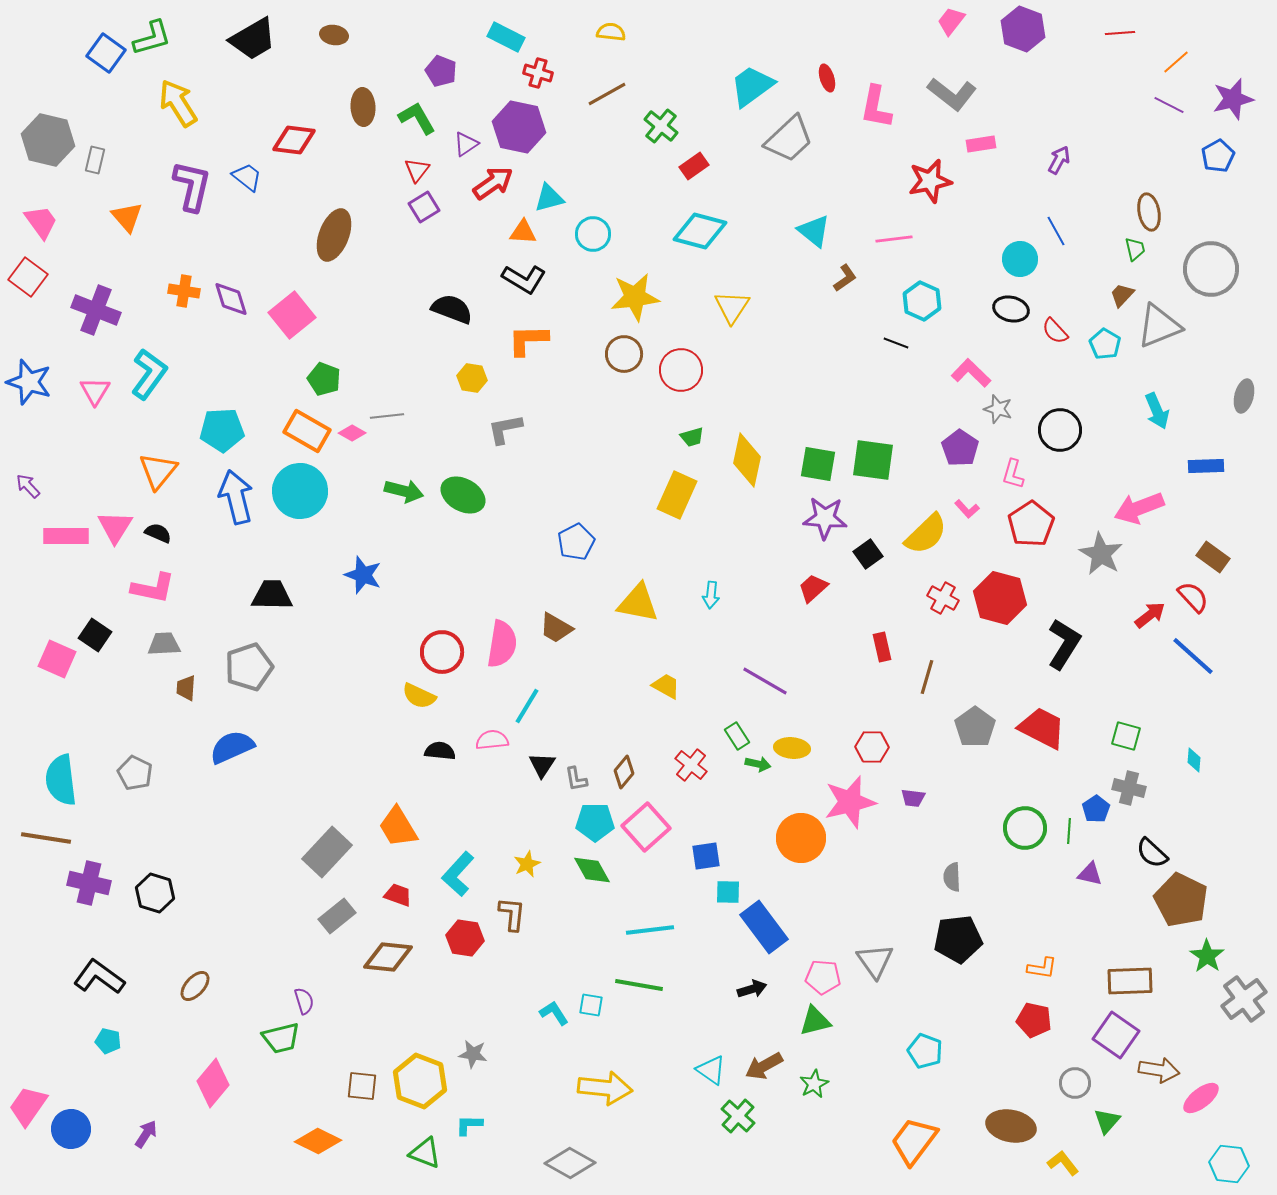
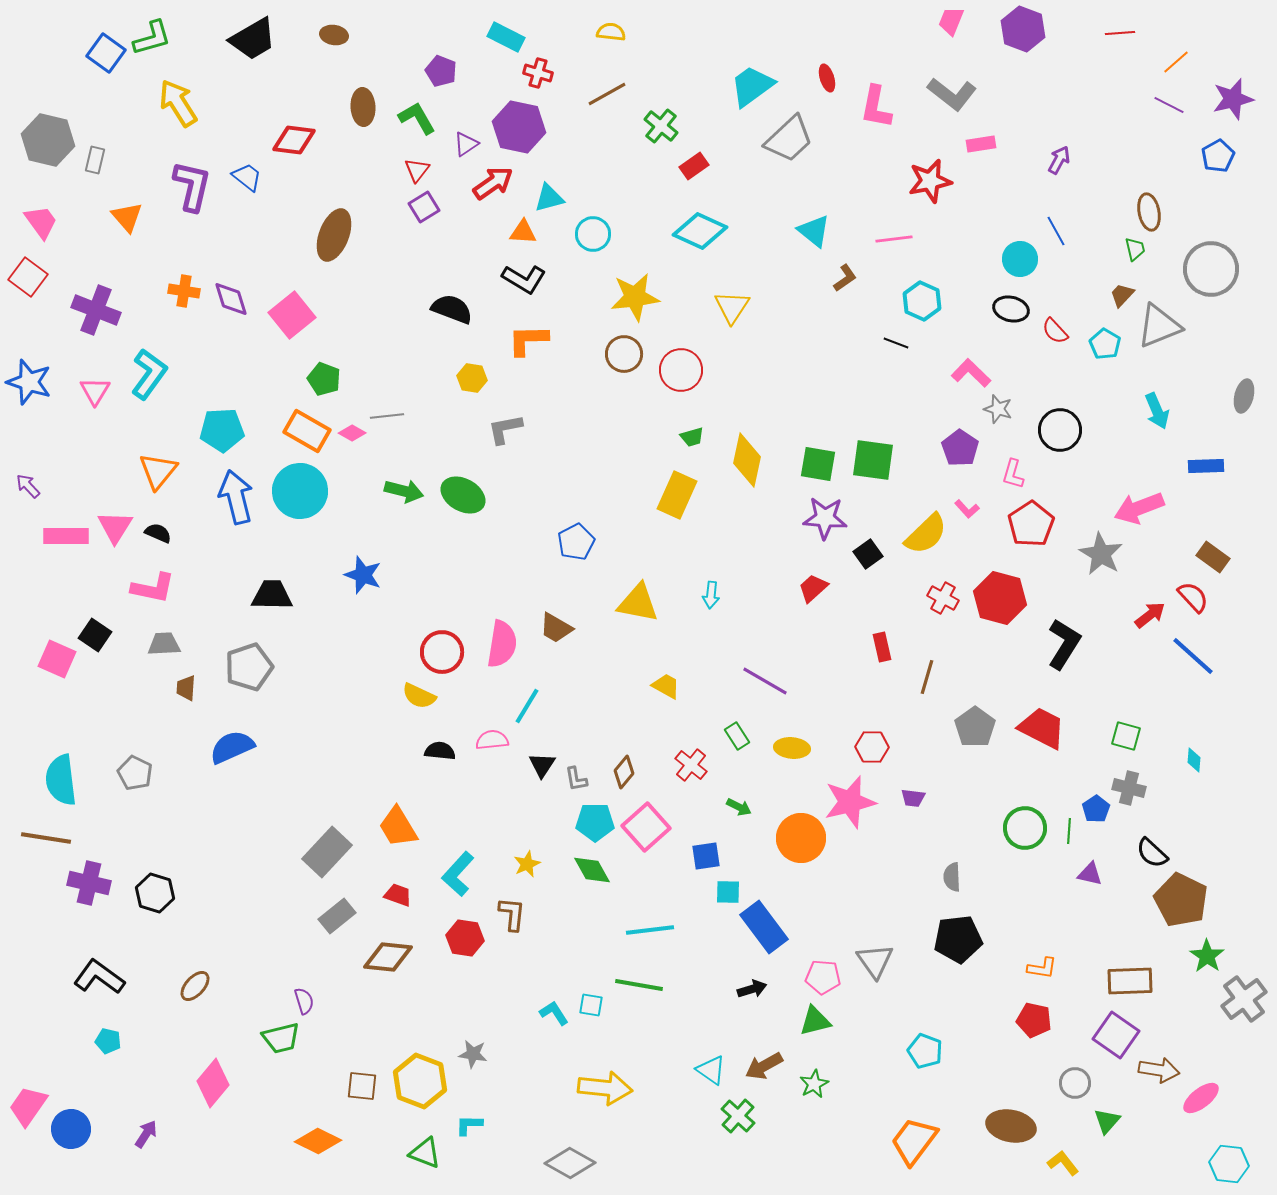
pink trapezoid at (951, 21): rotated 16 degrees counterclockwise
cyan diamond at (700, 231): rotated 10 degrees clockwise
green arrow at (758, 764): moved 19 px left, 43 px down; rotated 15 degrees clockwise
